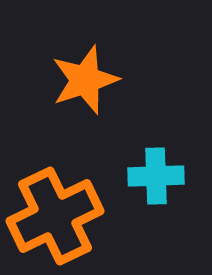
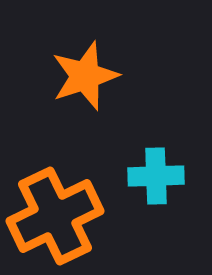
orange star: moved 4 px up
